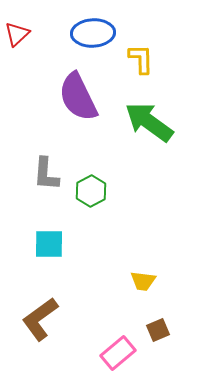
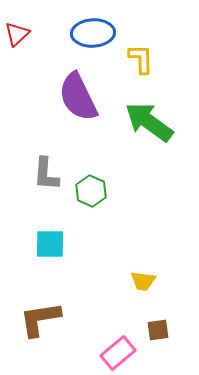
green hexagon: rotated 8 degrees counterclockwise
cyan square: moved 1 px right
brown L-shape: rotated 27 degrees clockwise
brown square: rotated 15 degrees clockwise
